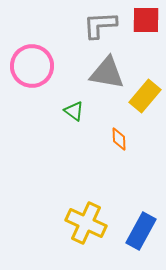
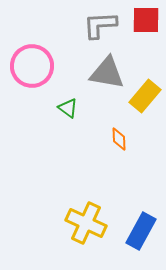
green triangle: moved 6 px left, 3 px up
